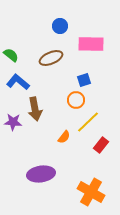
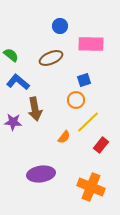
orange cross: moved 5 px up; rotated 8 degrees counterclockwise
